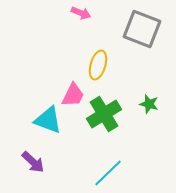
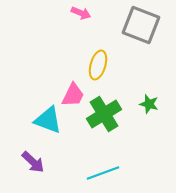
gray square: moved 1 px left, 4 px up
cyan line: moved 5 px left; rotated 24 degrees clockwise
